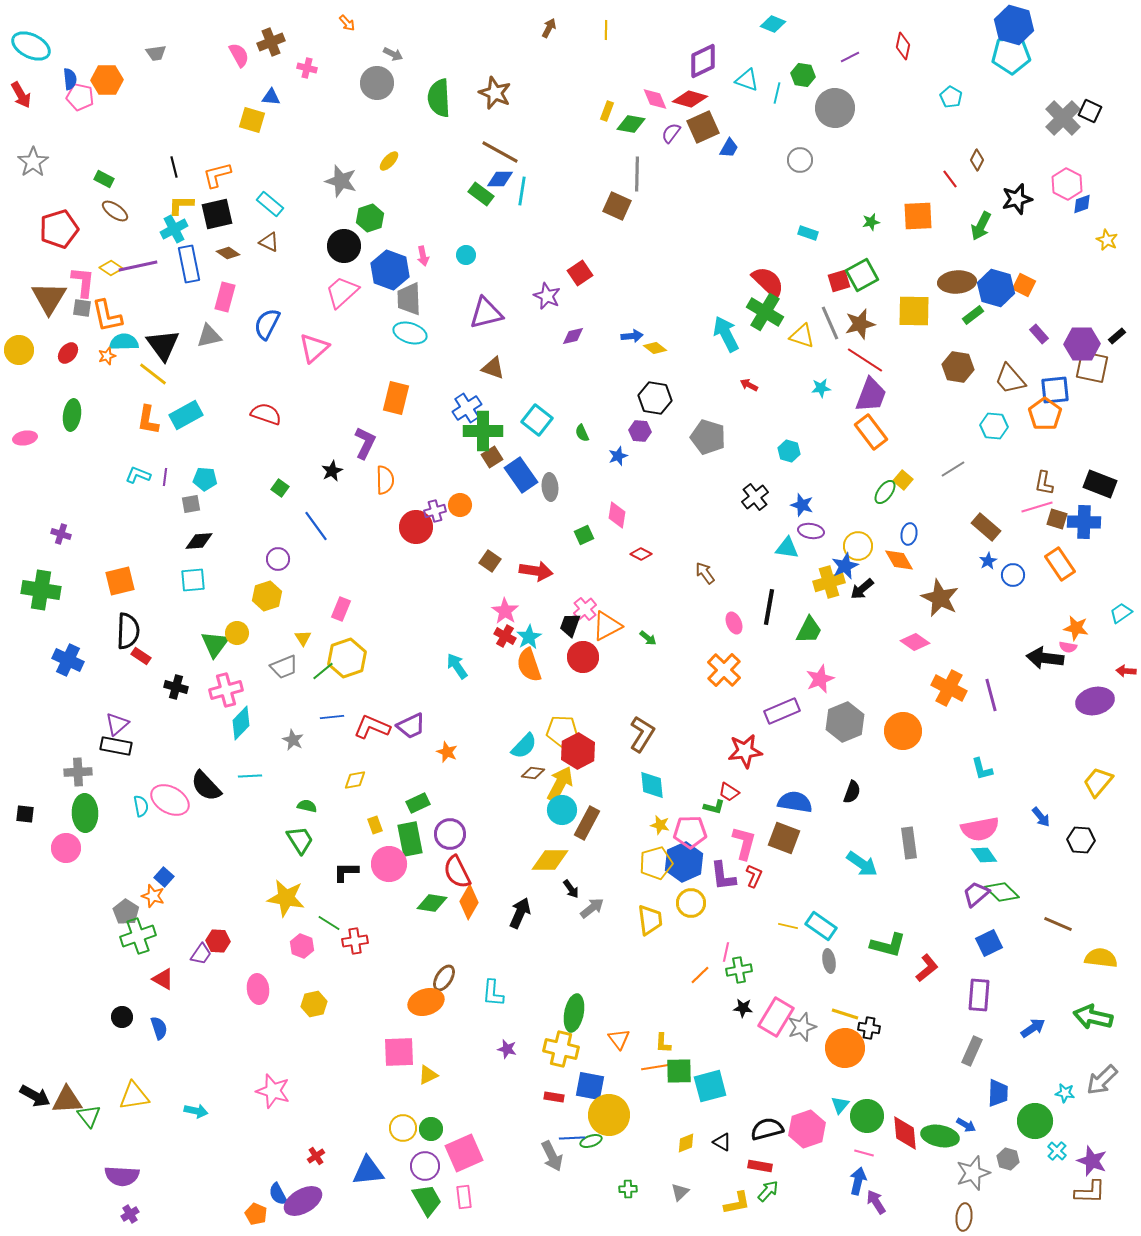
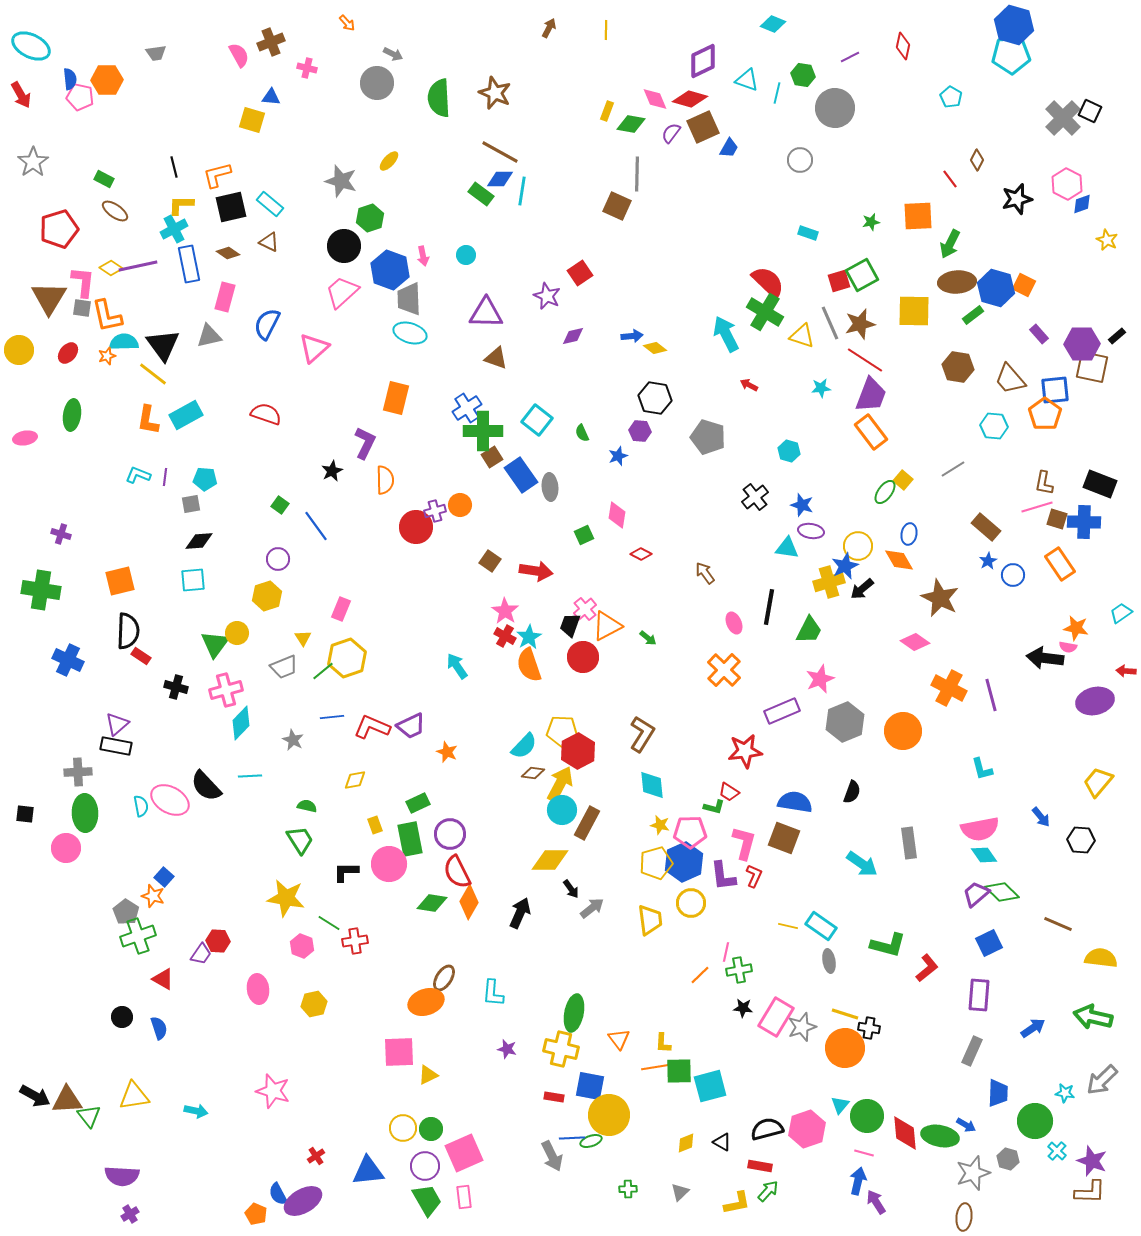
black square at (217, 214): moved 14 px right, 7 px up
green arrow at (981, 226): moved 31 px left, 18 px down
purple triangle at (486, 313): rotated 15 degrees clockwise
brown triangle at (493, 368): moved 3 px right, 10 px up
green square at (280, 488): moved 17 px down
